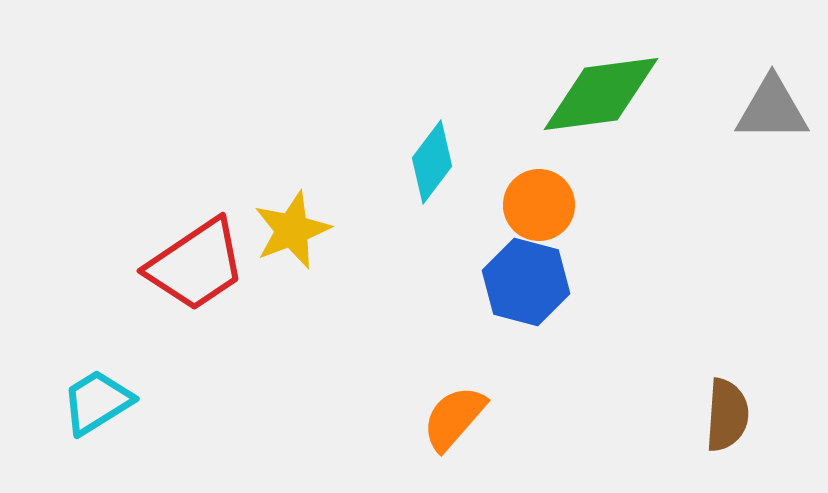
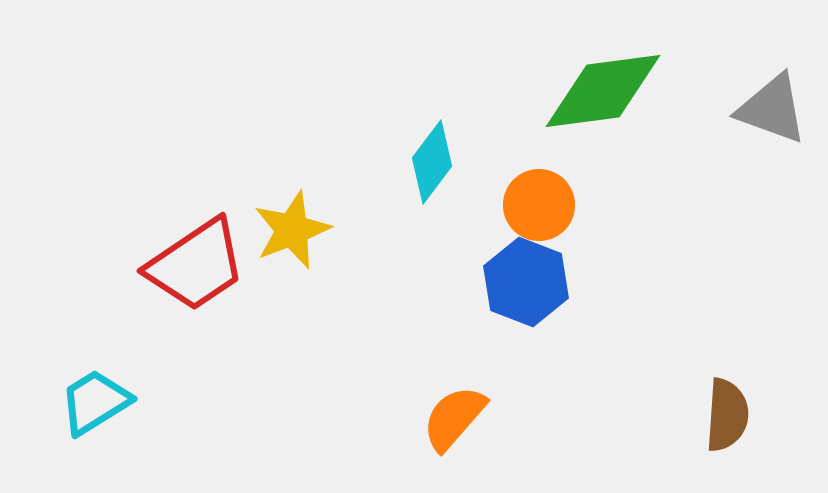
green diamond: moved 2 px right, 3 px up
gray triangle: rotated 20 degrees clockwise
blue hexagon: rotated 6 degrees clockwise
cyan trapezoid: moved 2 px left
